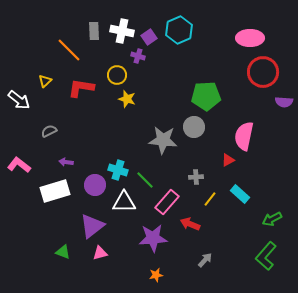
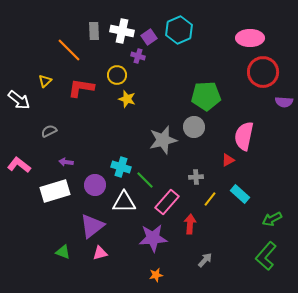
gray star: rotated 20 degrees counterclockwise
cyan cross: moved 3 px right, 3 px up
red arrow: rotated 72 degrees clockwise
